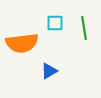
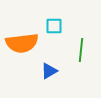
cyan square: moved 1 px left, 3 px down
green line: moved 3 px left, 22 px down; rotated 15 degrees clockwise
